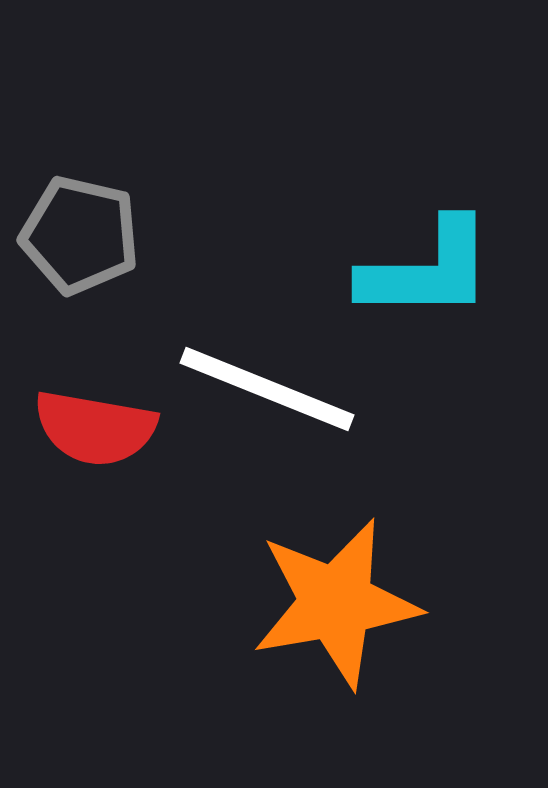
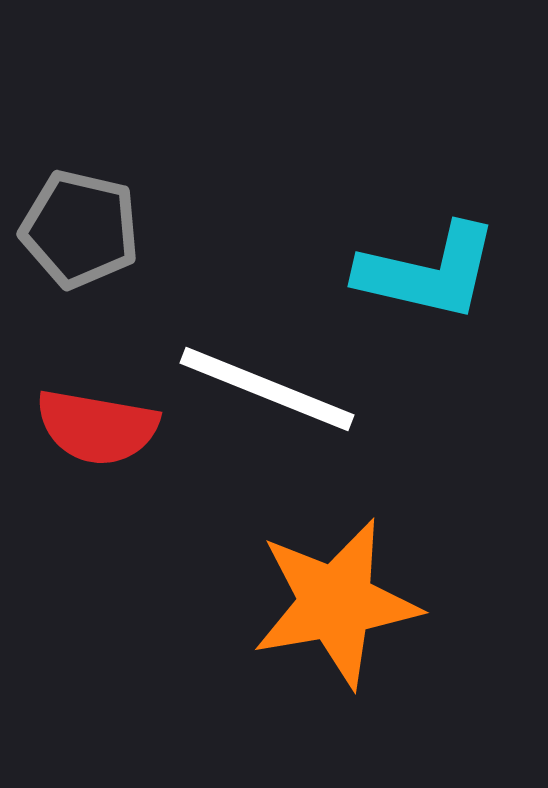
gray pentagon: moved 6 px up
cyan L-shape: moved 1 px right, 2 px down; rotated 13 degrees clockwise
red semicircle: moved 2 px right, 1 px up
